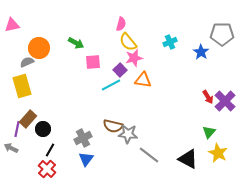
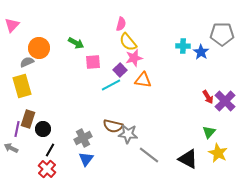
pink triangle: rotated 35 degrees counterclockwise
cyan cross: moved 13 px right, 4 px down; rotated 24 degrees clockwise
brown rectangle: rotated 24 degrees counterclockwise
